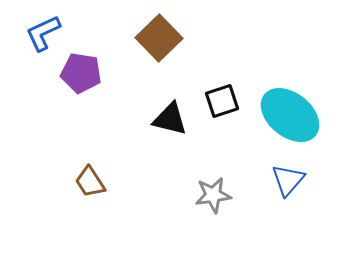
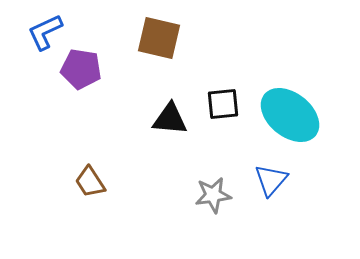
blue L-shape: moved 2 px right, 1 px up
brown square: rotated 33 degrees counterclockwise
purple pentagon: moved 4 px up
black square: moved 1 px right, 3 px down; rotated 12 degrees clockwise
black triangle: rotated 9 degrees counterclockwise
blue triangle: moved 17 px left
